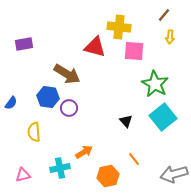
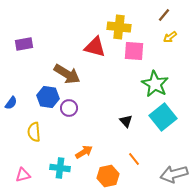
yellow arrow: rotated 48 degrees clockwise
cyan cross: rotated 18 degrees clockwise
